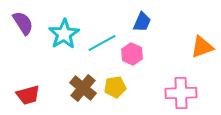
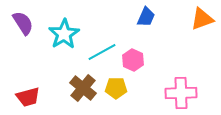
blue trapezoid: moved 4 px right, 5 px up
cyan line: moved 9 px down
orange triangle: moved 28 px up
pink hexagon: moved 1 px right, 6 px down
yellow pentagon: moved 1 px right, 1 px down; rotated 10 degrees clockwise
red trapezoid: moved 2 px down
